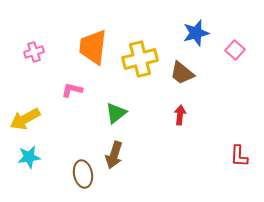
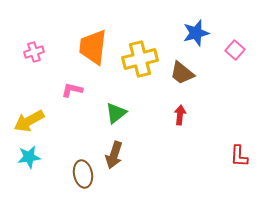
yellow arrow: moved 4 px right, 2 px down
